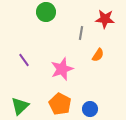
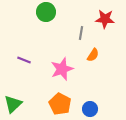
orange semicircle: moved 5 px left
purple line: rotated 32 degrees counterclockwise
green triangle: moved 7 px left, 2 px up
